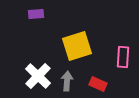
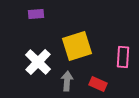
white cross: moved 14 px up
